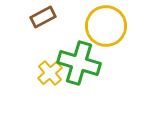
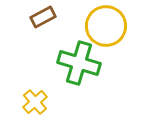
yellow cross: moved 15 px left, 29 px down
